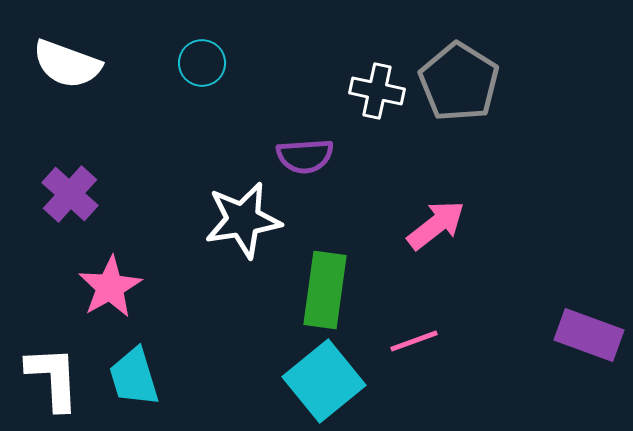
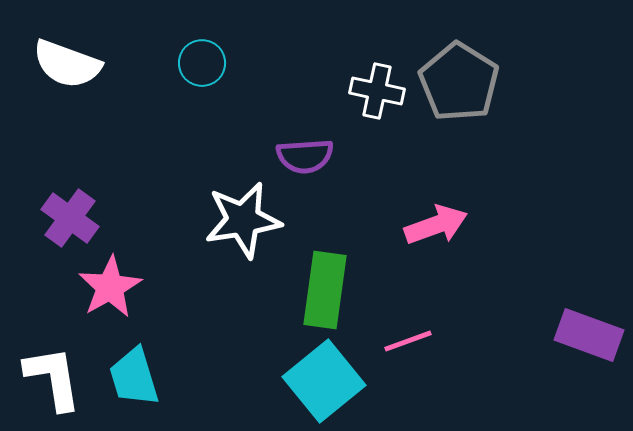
purple cross: moved 24 px down; rotated 6 degrees counterclockwise
pink arrow: rotated 18 degrees clockwise
pink line: moved 6 px left
white L-shape: rotated 6 degrees counterclockwise
